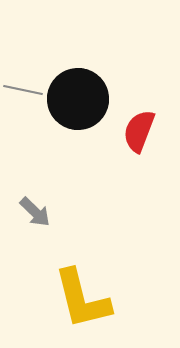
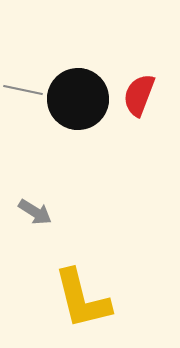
red semicircle: moved 36 px up
gray arrow: rotated 12 degrees counterclockwise
